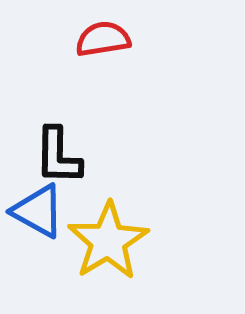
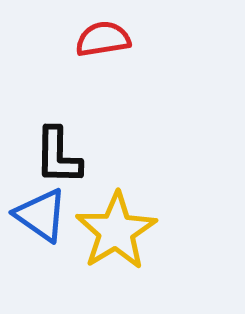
blue triangle: moved 3 px right, 4 px down; rotated 6 degrees clockwise
yellow star: moved 8 px right, 10 px up
